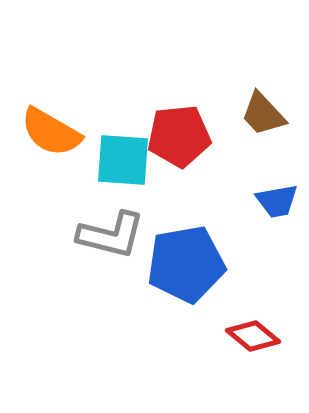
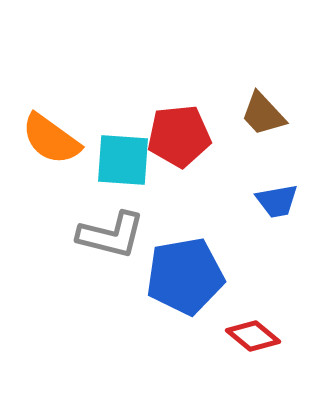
orange semicircle: moved 7 px down; rotated 6 degrees clockwise
blue pentagon: moved 1 px left, 12 px down
